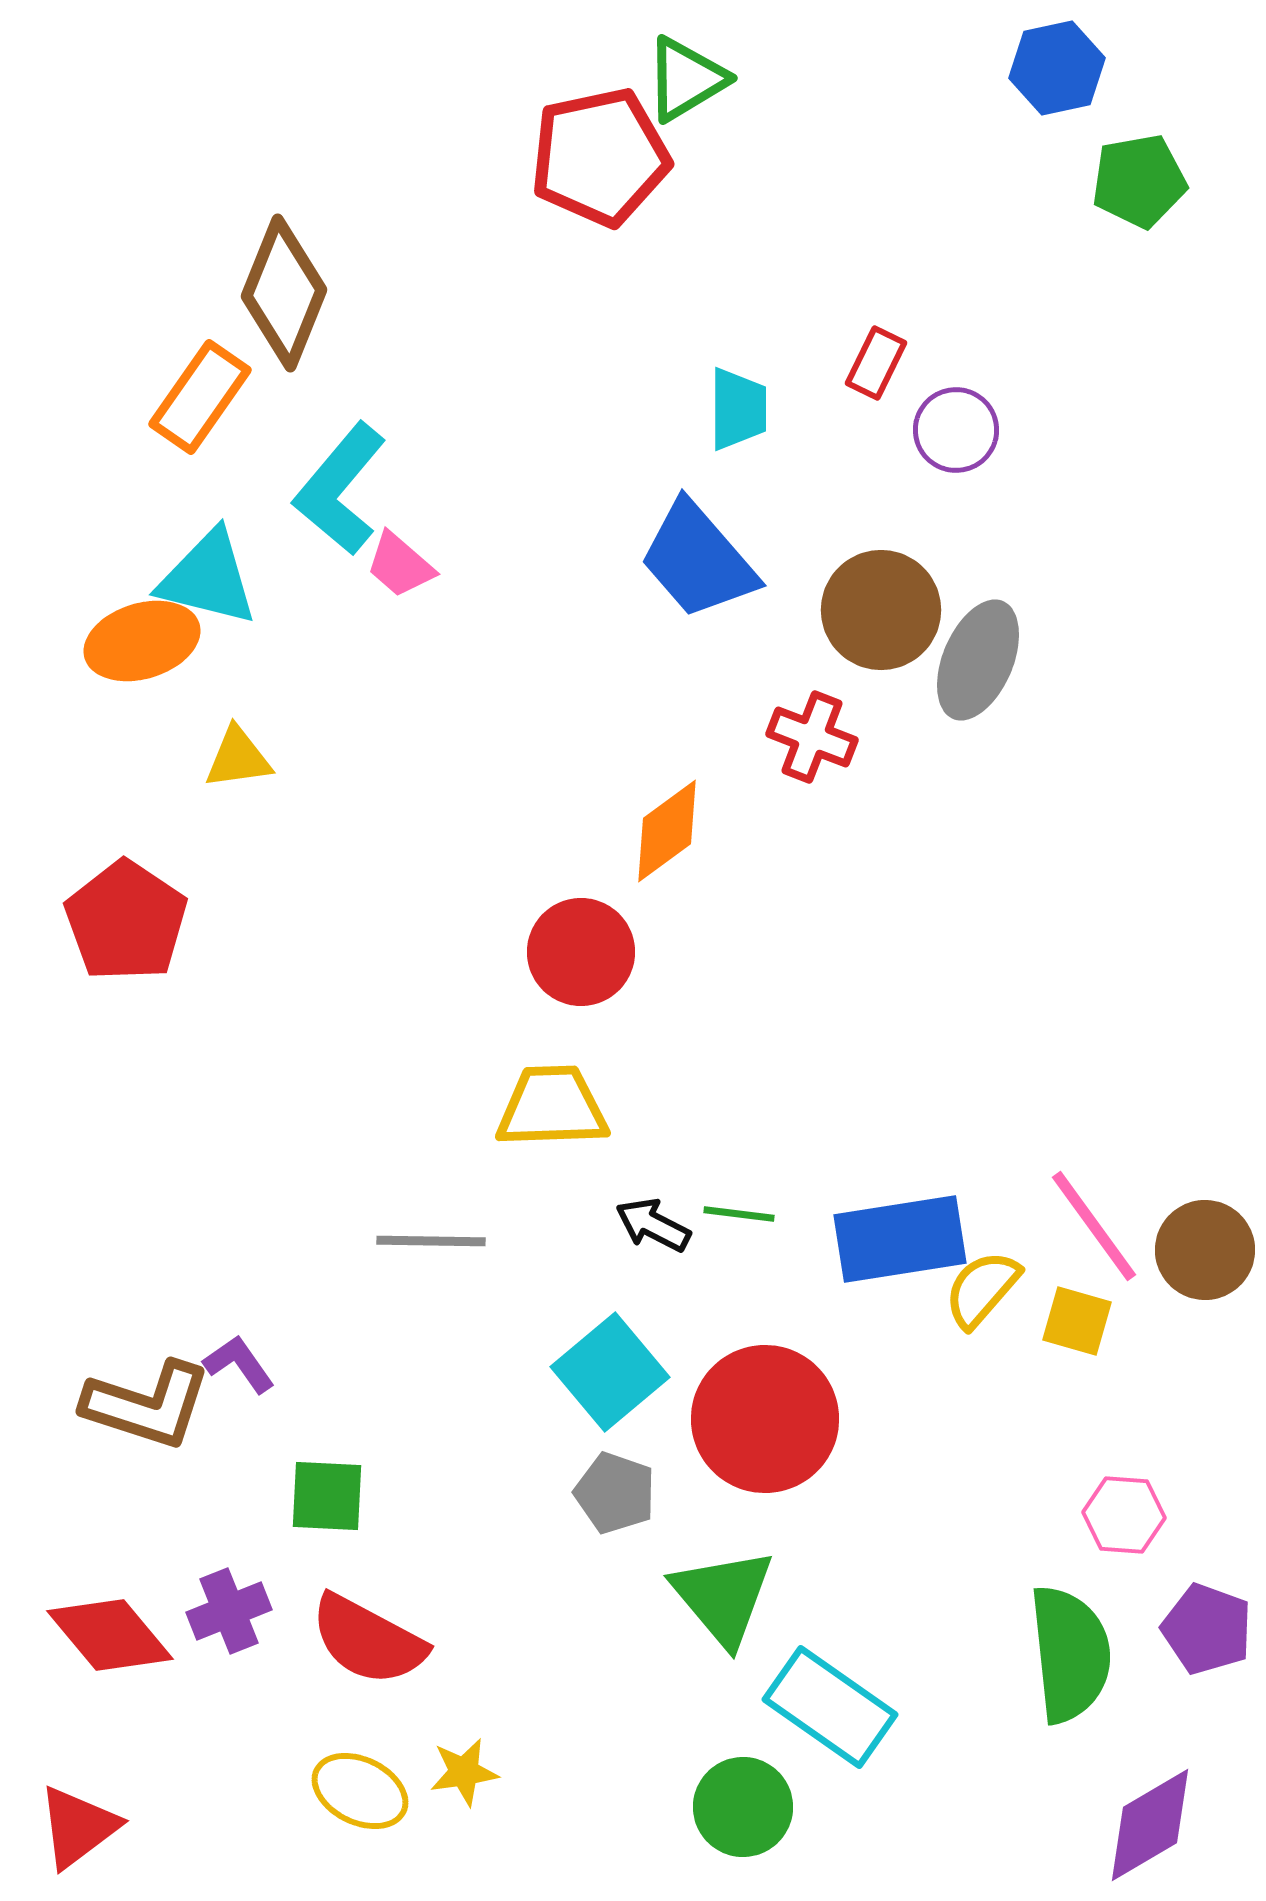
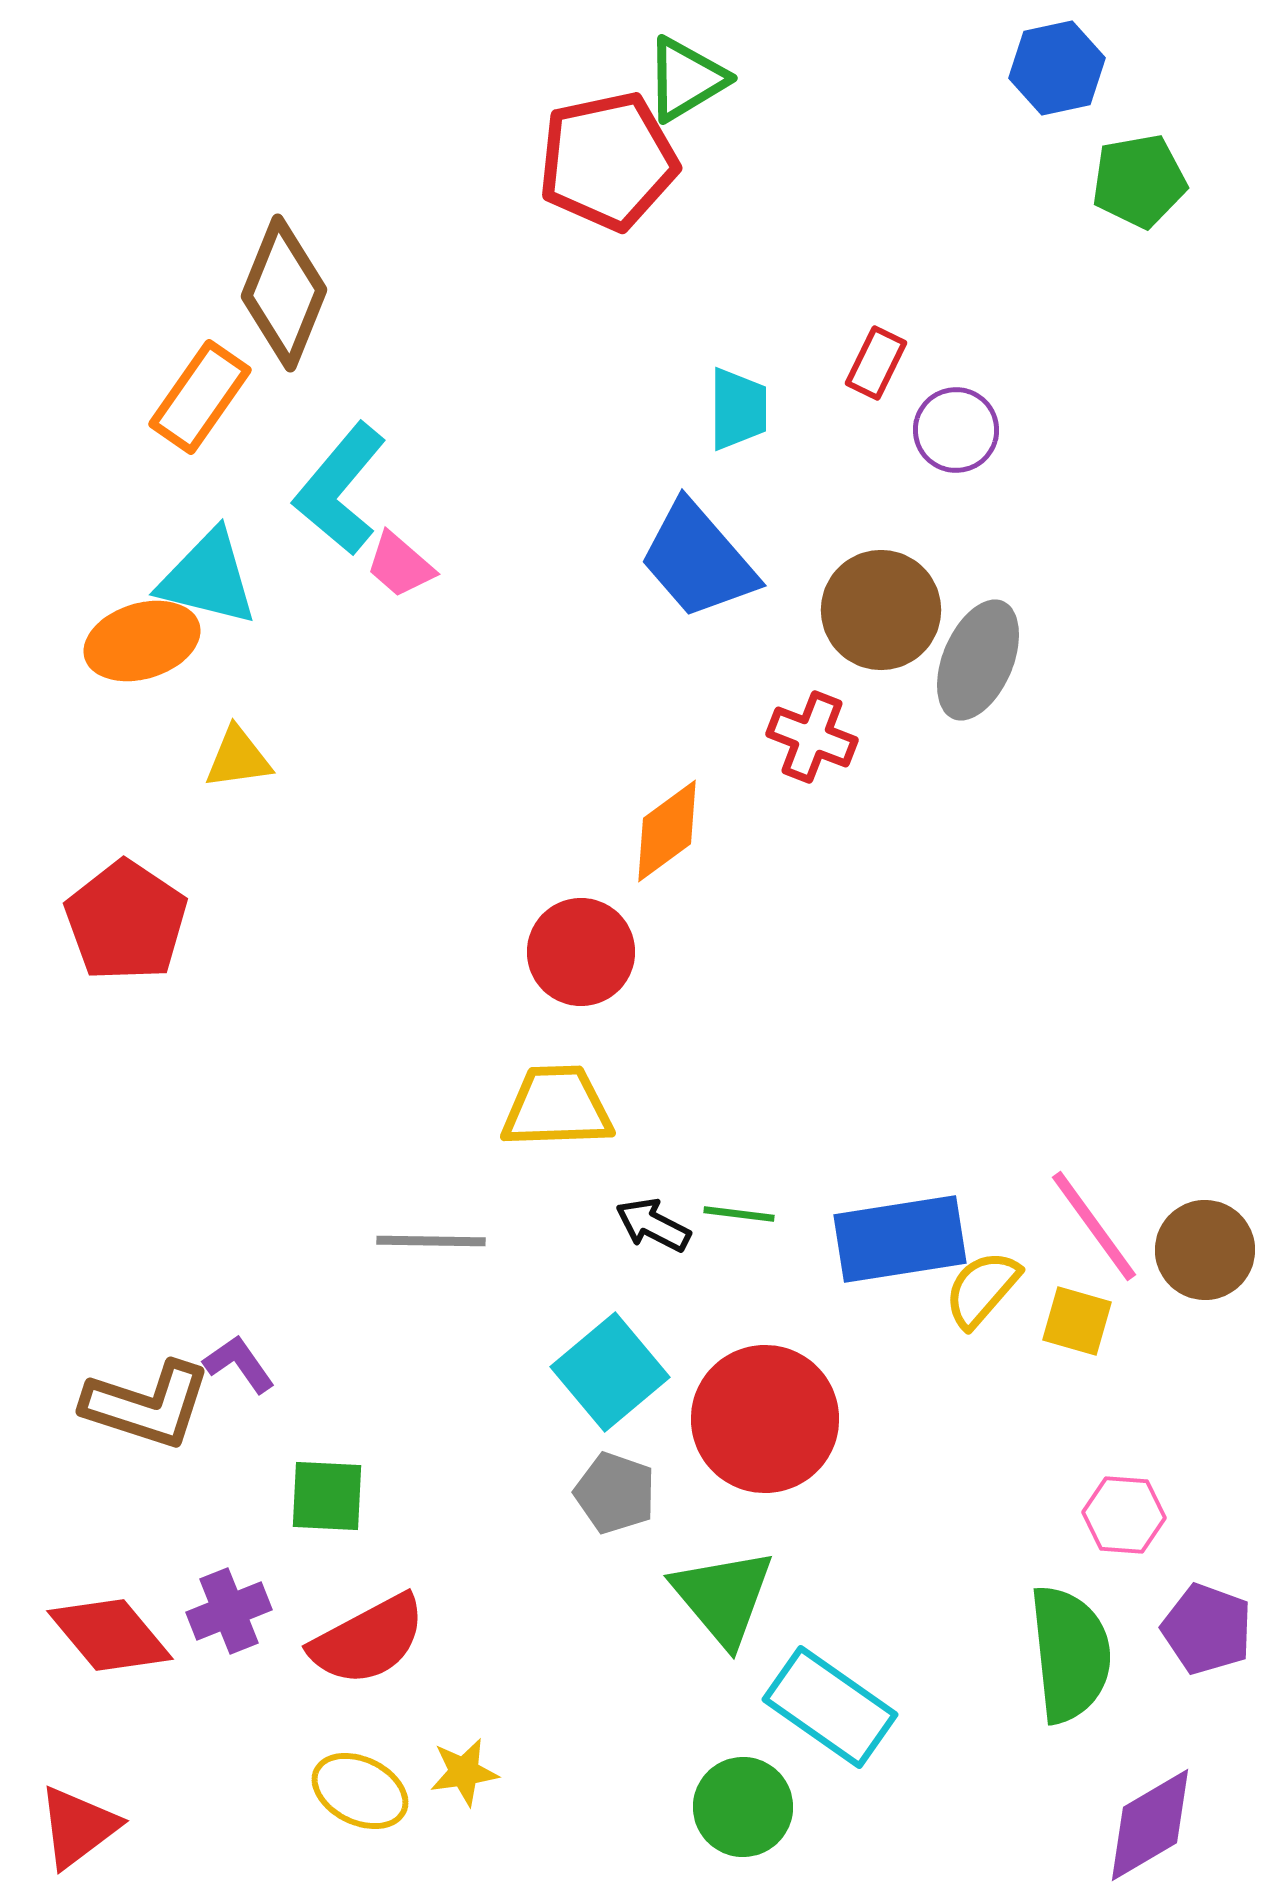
red pentagon at (600, 157): moved 8 px right, 4 px down
yellow trapezoid at (552, 1107): moved 5 px right
red semicircle at (368, 1640): rotated 56 degrees counterclockwise
